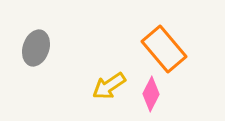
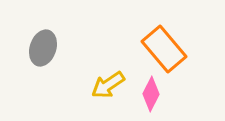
gray ellipse: moved 7 px right
yellow arrow: moved 1 px left, 1 px up
